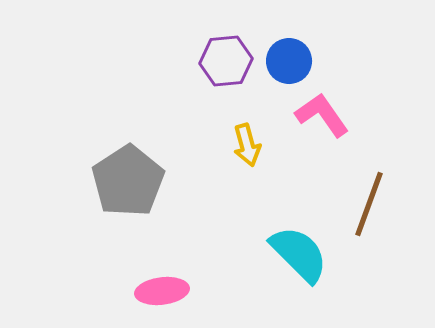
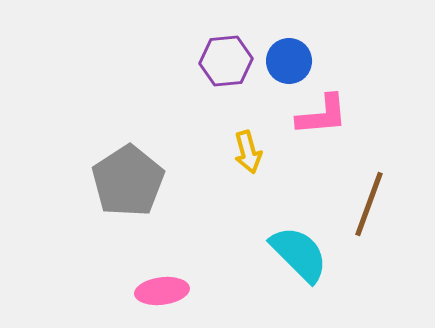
pink L-shape: rotated 120 degrees clockwise
yellow arrow: moved 1 px right, 7 px down
